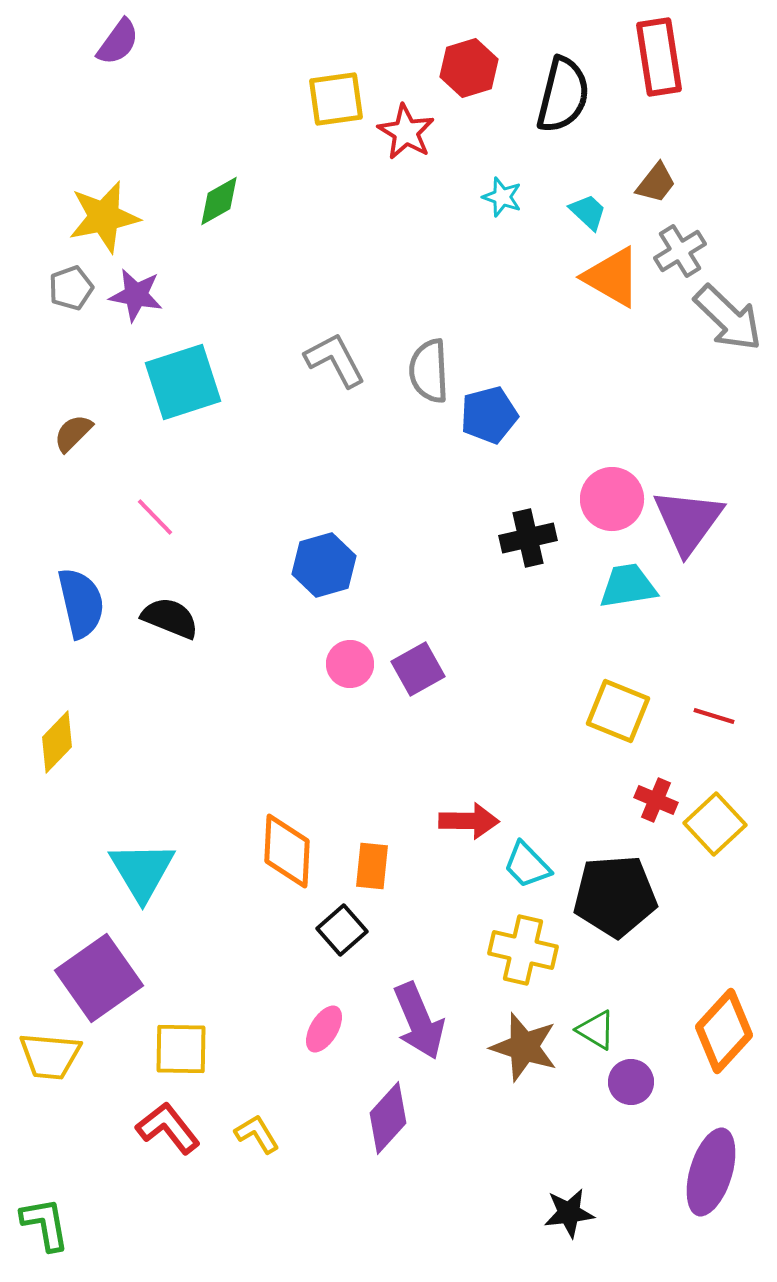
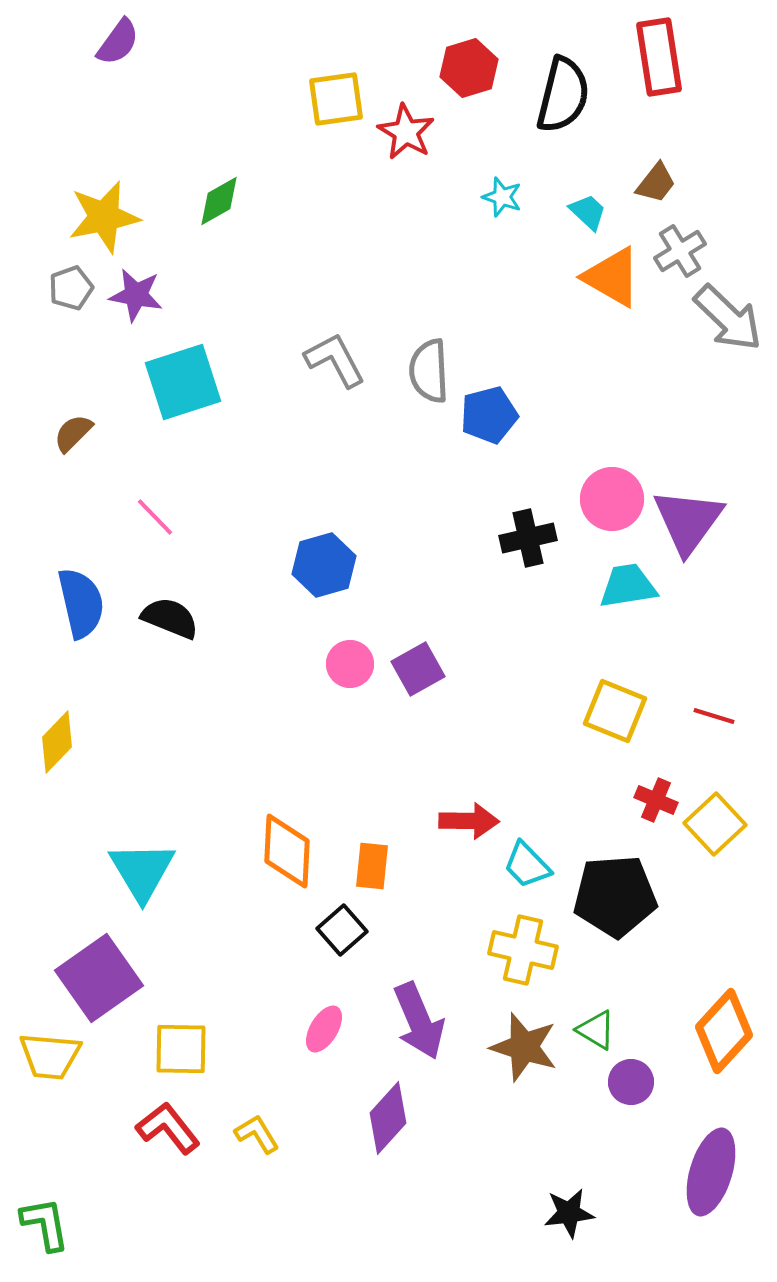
yellow square at (618, 711): moved 3 px left
